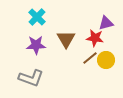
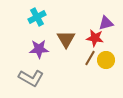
cyan cross: rotated 18 degrees clockwise
purple star: moved 3 px right, 4 px down
brown line: rotated 21 degrees counterclockwise
gray L-shape: rotated 10 degrees clockwise
